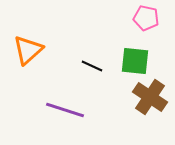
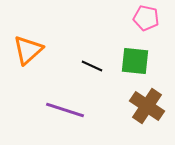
brown cross: moved 3 px left, 9 px down
